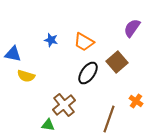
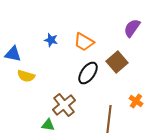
brown line: rotated 12 degrees counterclockwise
